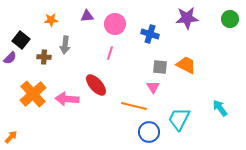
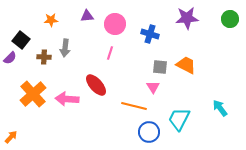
gray arrow: moved 3 px down
